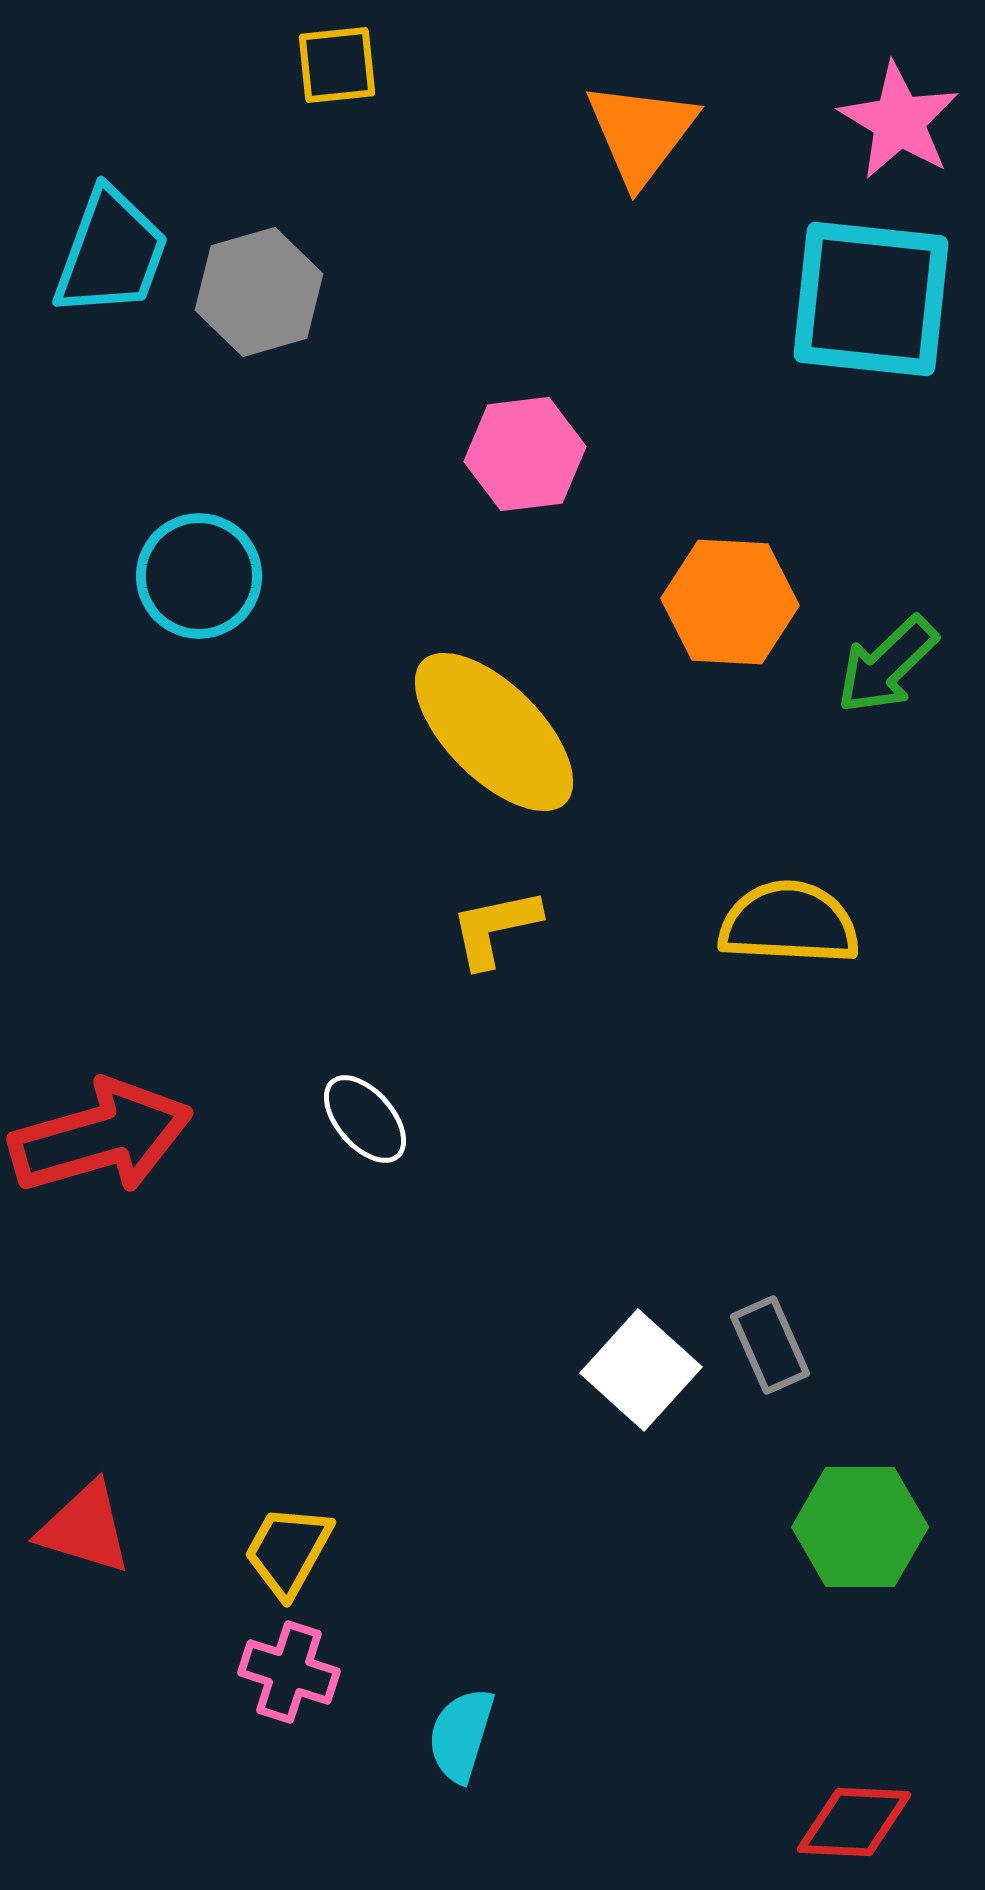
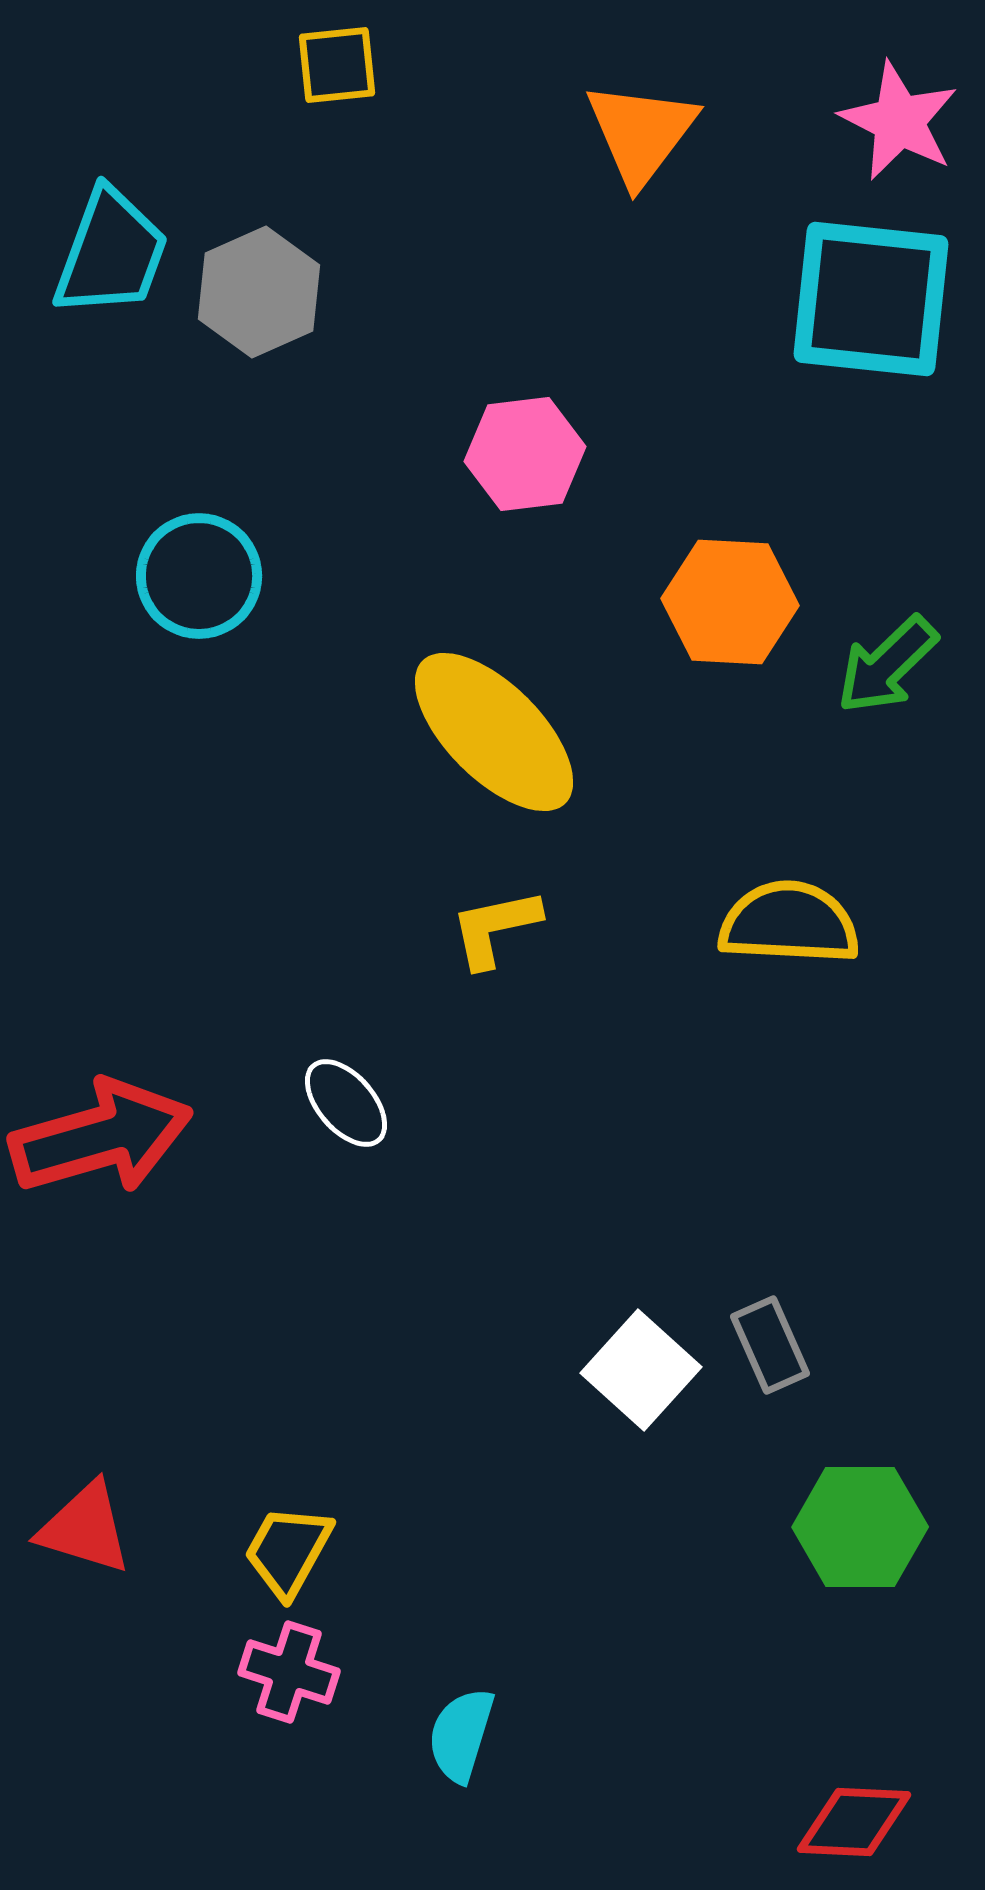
pink star: rotated 4 degrees counterclockwise
gray hexagon: rotated 8 degrees counterclockwise
white ellipse: moved 19 px left, 16 px up
